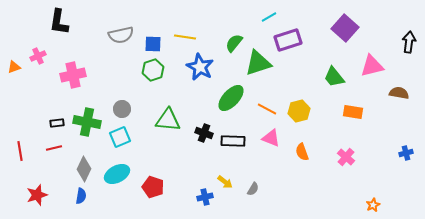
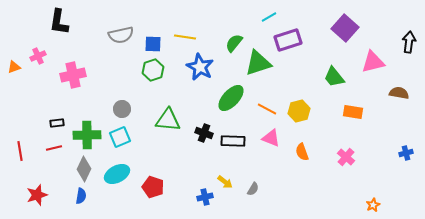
pink triangle at (372, 66): moved 1 px right, 4 px up
green cross at (87, 122): moved 13 px down; rotated 12 degrees counterclockwise
